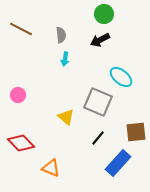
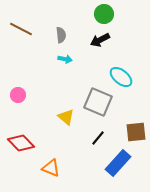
cyan arrow: rotated 88 degrees counterclockwise
